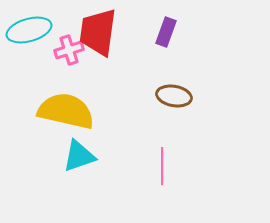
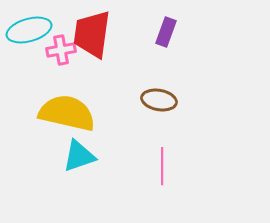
red trapezoid: moved 6 px left, 2 px down
pink cross: moved 8 px left; rotated 8 degrees clockwise
brown ellipse: moved 15 px left, 4 px down
yellow semicircle: moved 1 px right, 2 px down
